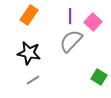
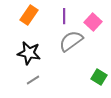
purple line: moved 6 px left
gray semicircle: rotated 10 degrees clockwise
